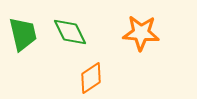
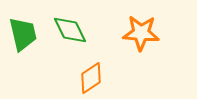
green diamond: moved 2 px up
